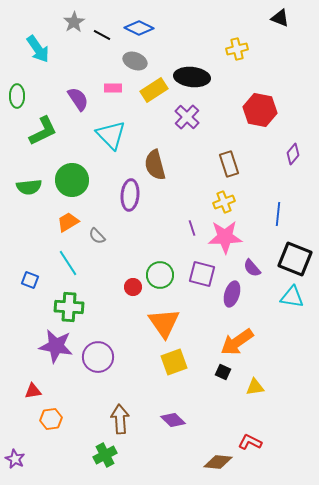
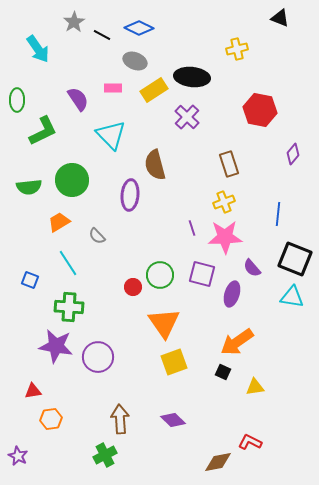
green ellipse at (17, 96): moved 4 px down
orange trapezoid at (68, 222): moved 9 px left
purple star at (15, 459): moved 3 px right, 3 px up
brown diamond at (218, 462): rotated 16 degrees counterclockwise
